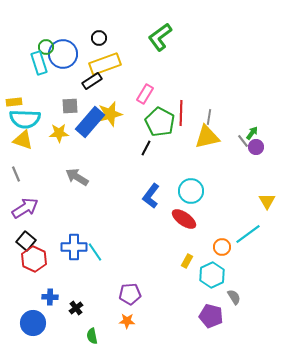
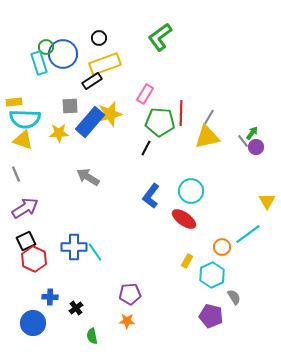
gray line at (209, 117): rotated 21 degrees clockwise
green pentagon at (160, 122): rotated 24 degrees counterclockwise
gray arrow at (77, 177): moved 11 px right
black square at (26, 241): rotated 24 degrees clockwise
